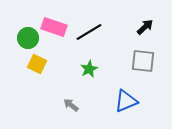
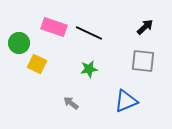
black line: moved 1 px down; rotated 56 degrees clockwise
green circle: moved 9 px left, 5 px down
green star: rotated 18 degrees clockwise
gray arrow: moved 2 px up
